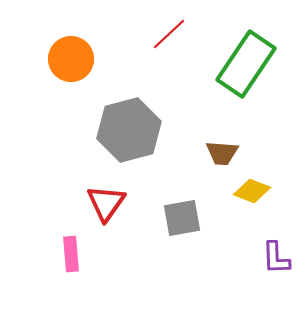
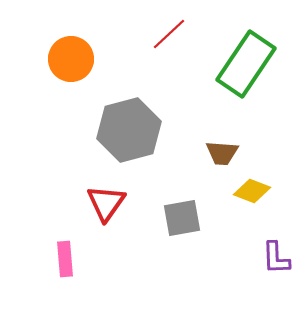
pink rectangle: moved 6 px left, 5 px down
